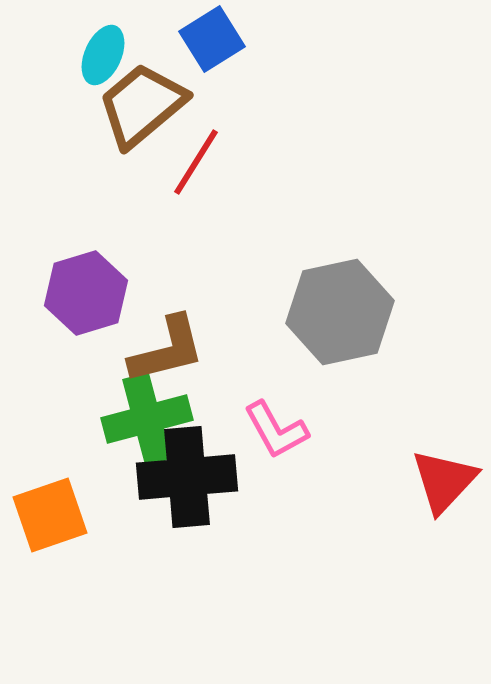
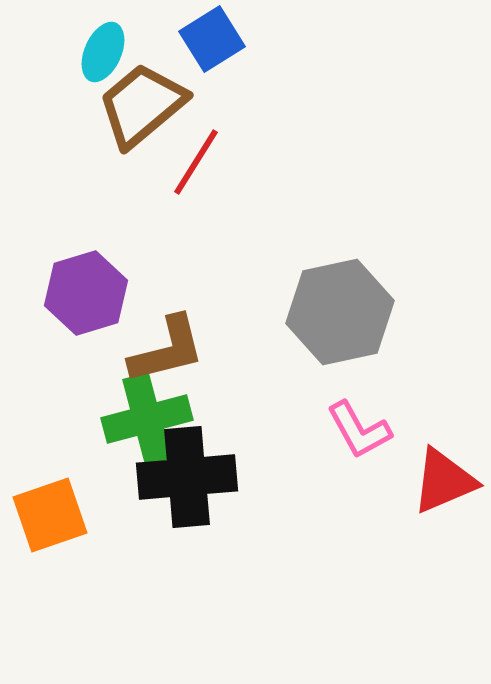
cyan ellipse: moved 3 px up
pink L-shape: moved 83 px right
red triangle: rotated 24 degrees clockwise
